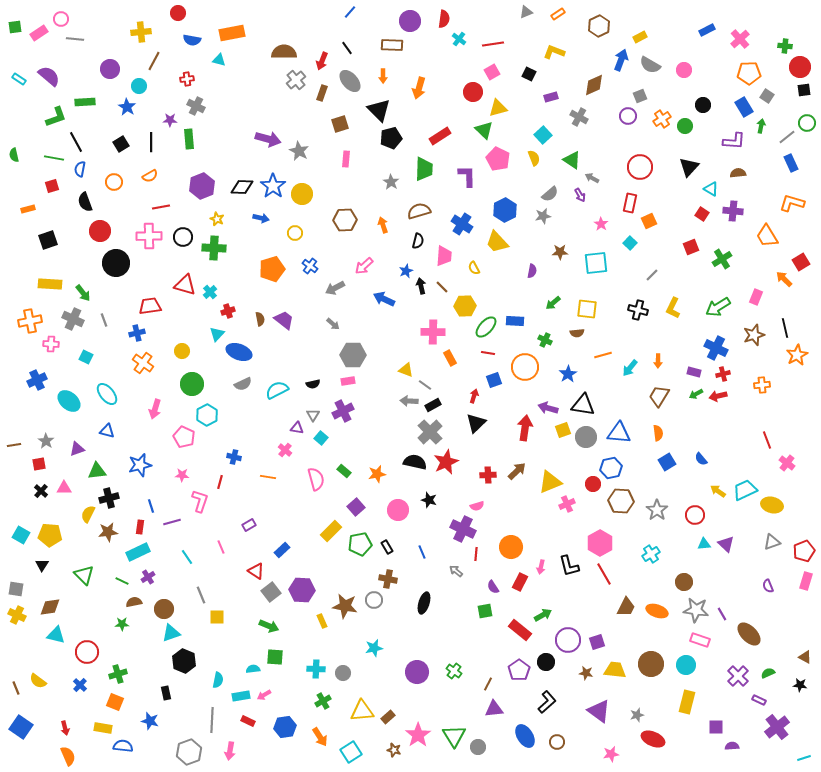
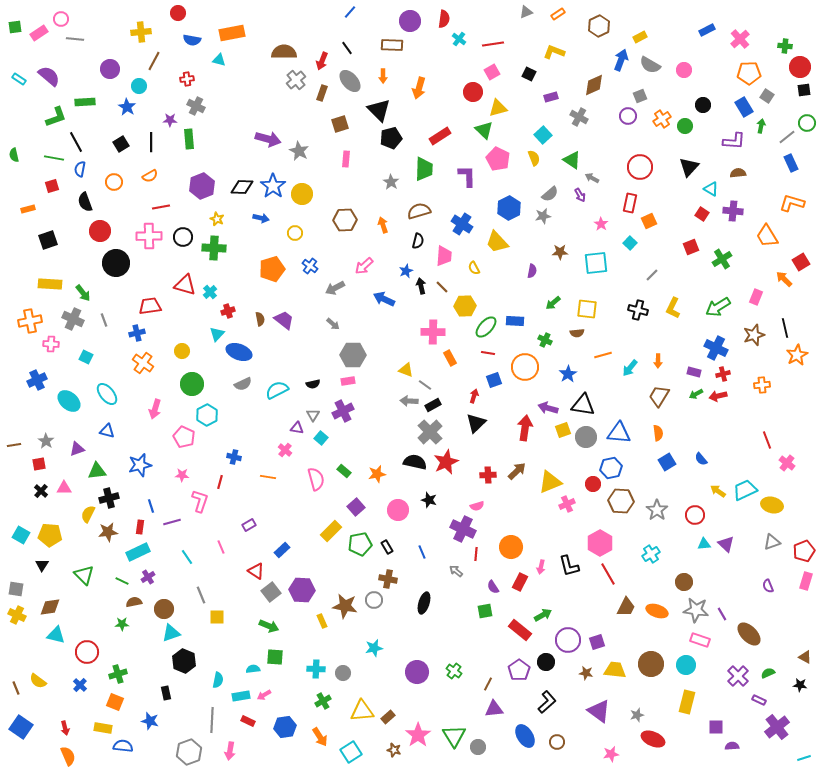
blue hexagon at (505, 210): moved 4 px right, 2 px up
red line at (604, 574): moved 4 px right
